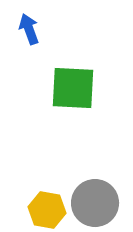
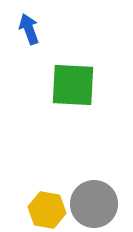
green square: moved 3 px up
gray circle: moved 1 px left, 1 px down
